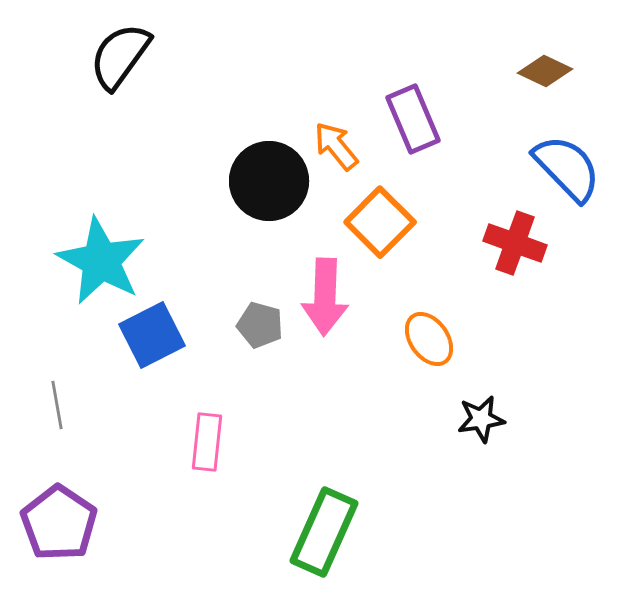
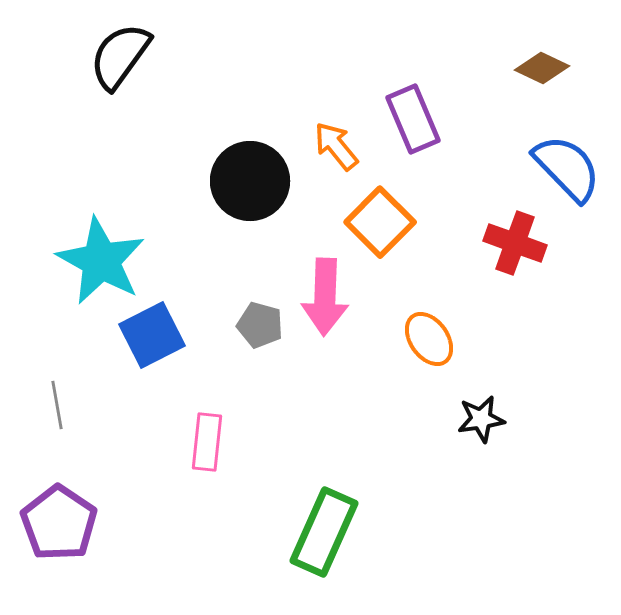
brown diamond: moved 3 px left, 3 px up
black circle: moved 19 px left
